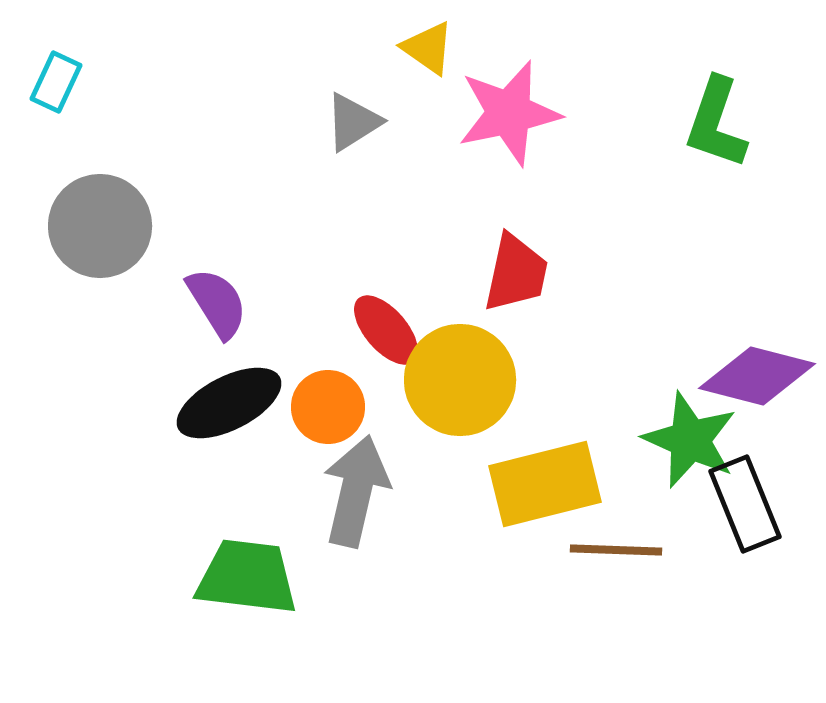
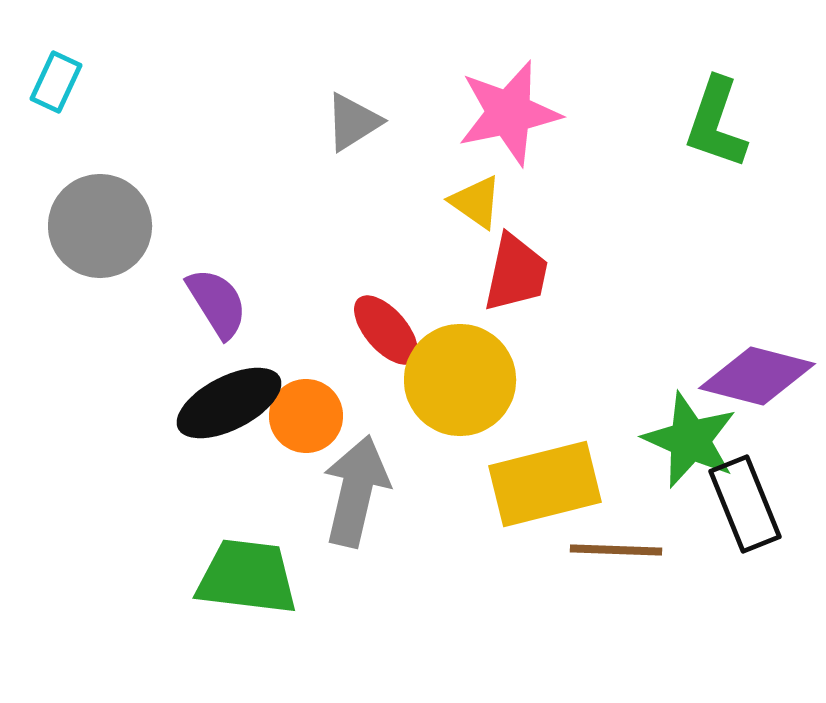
yellow triangle: moved 48 px right, 154 px down
orange circle: moved 22 px left, 9 px down
